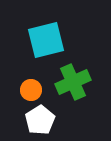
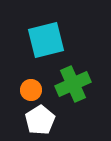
green cross: moved 2 px down
